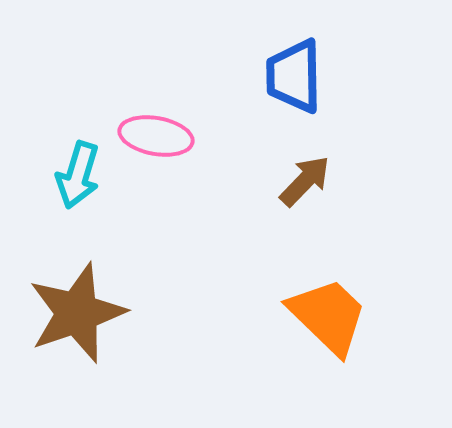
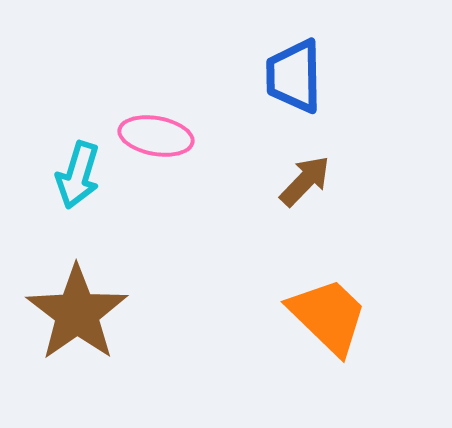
brown star: rotated 16 degrees counterclockwise
